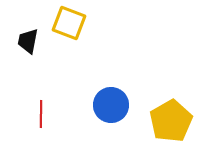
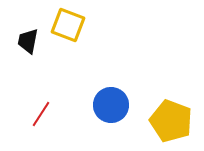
yellow square: moved 1 px left, 2 px down
red line: rotated 32 degrees clockwise
yellow pentagon: rotated 21 degrees counterclockwise
